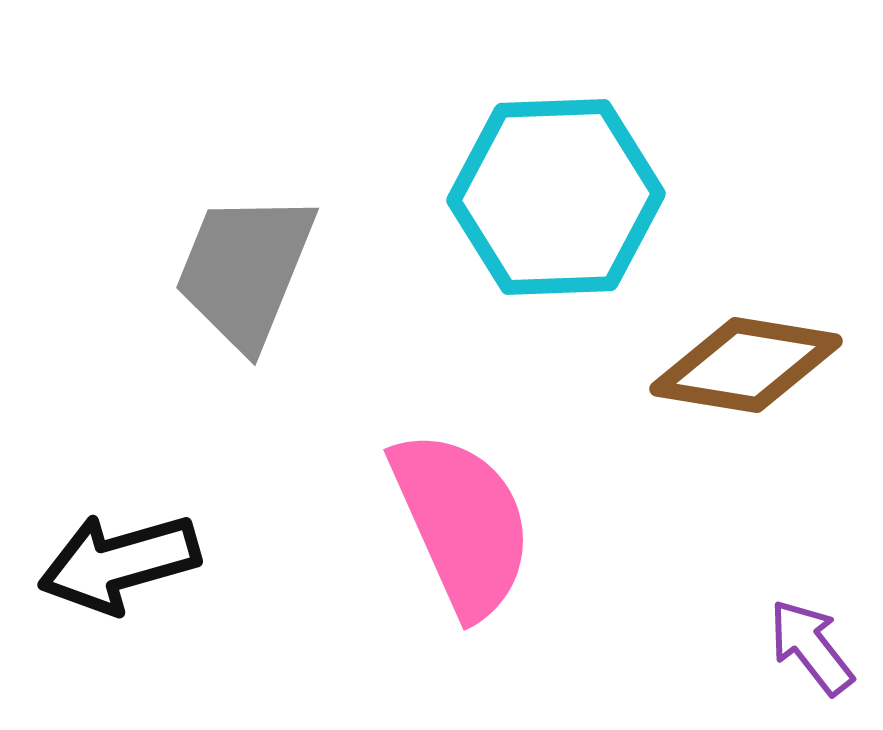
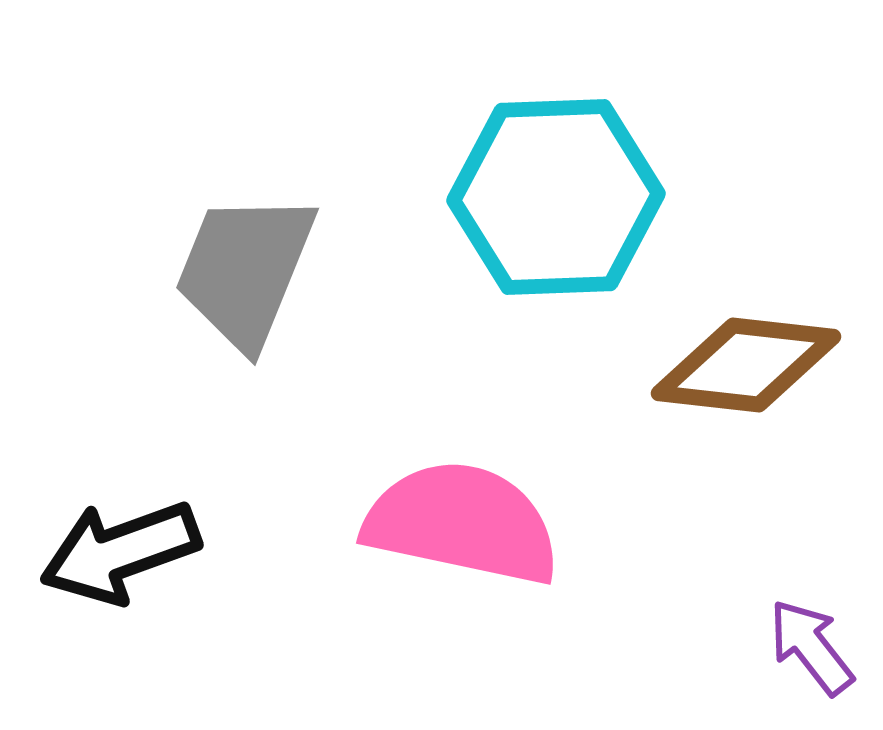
brown diamond: rotated 3 degrees counterclockwise
pink semicircle: rotated 54 degrees counterclockwise
black arrow: moved 1 px right, 11 px up; rotated 4 degrees counterclockwise
